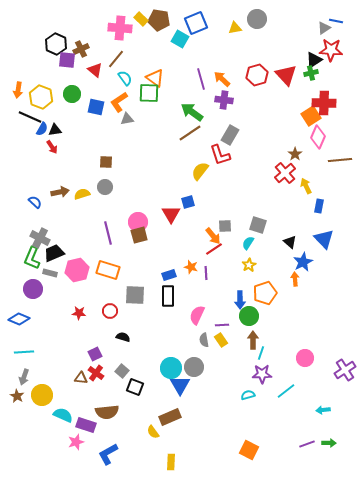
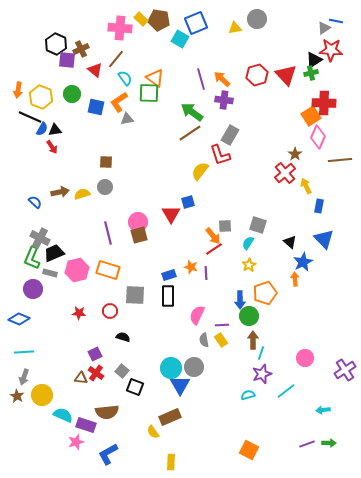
purple star at (262, 374): rotated 18 degrees counterclockwise
